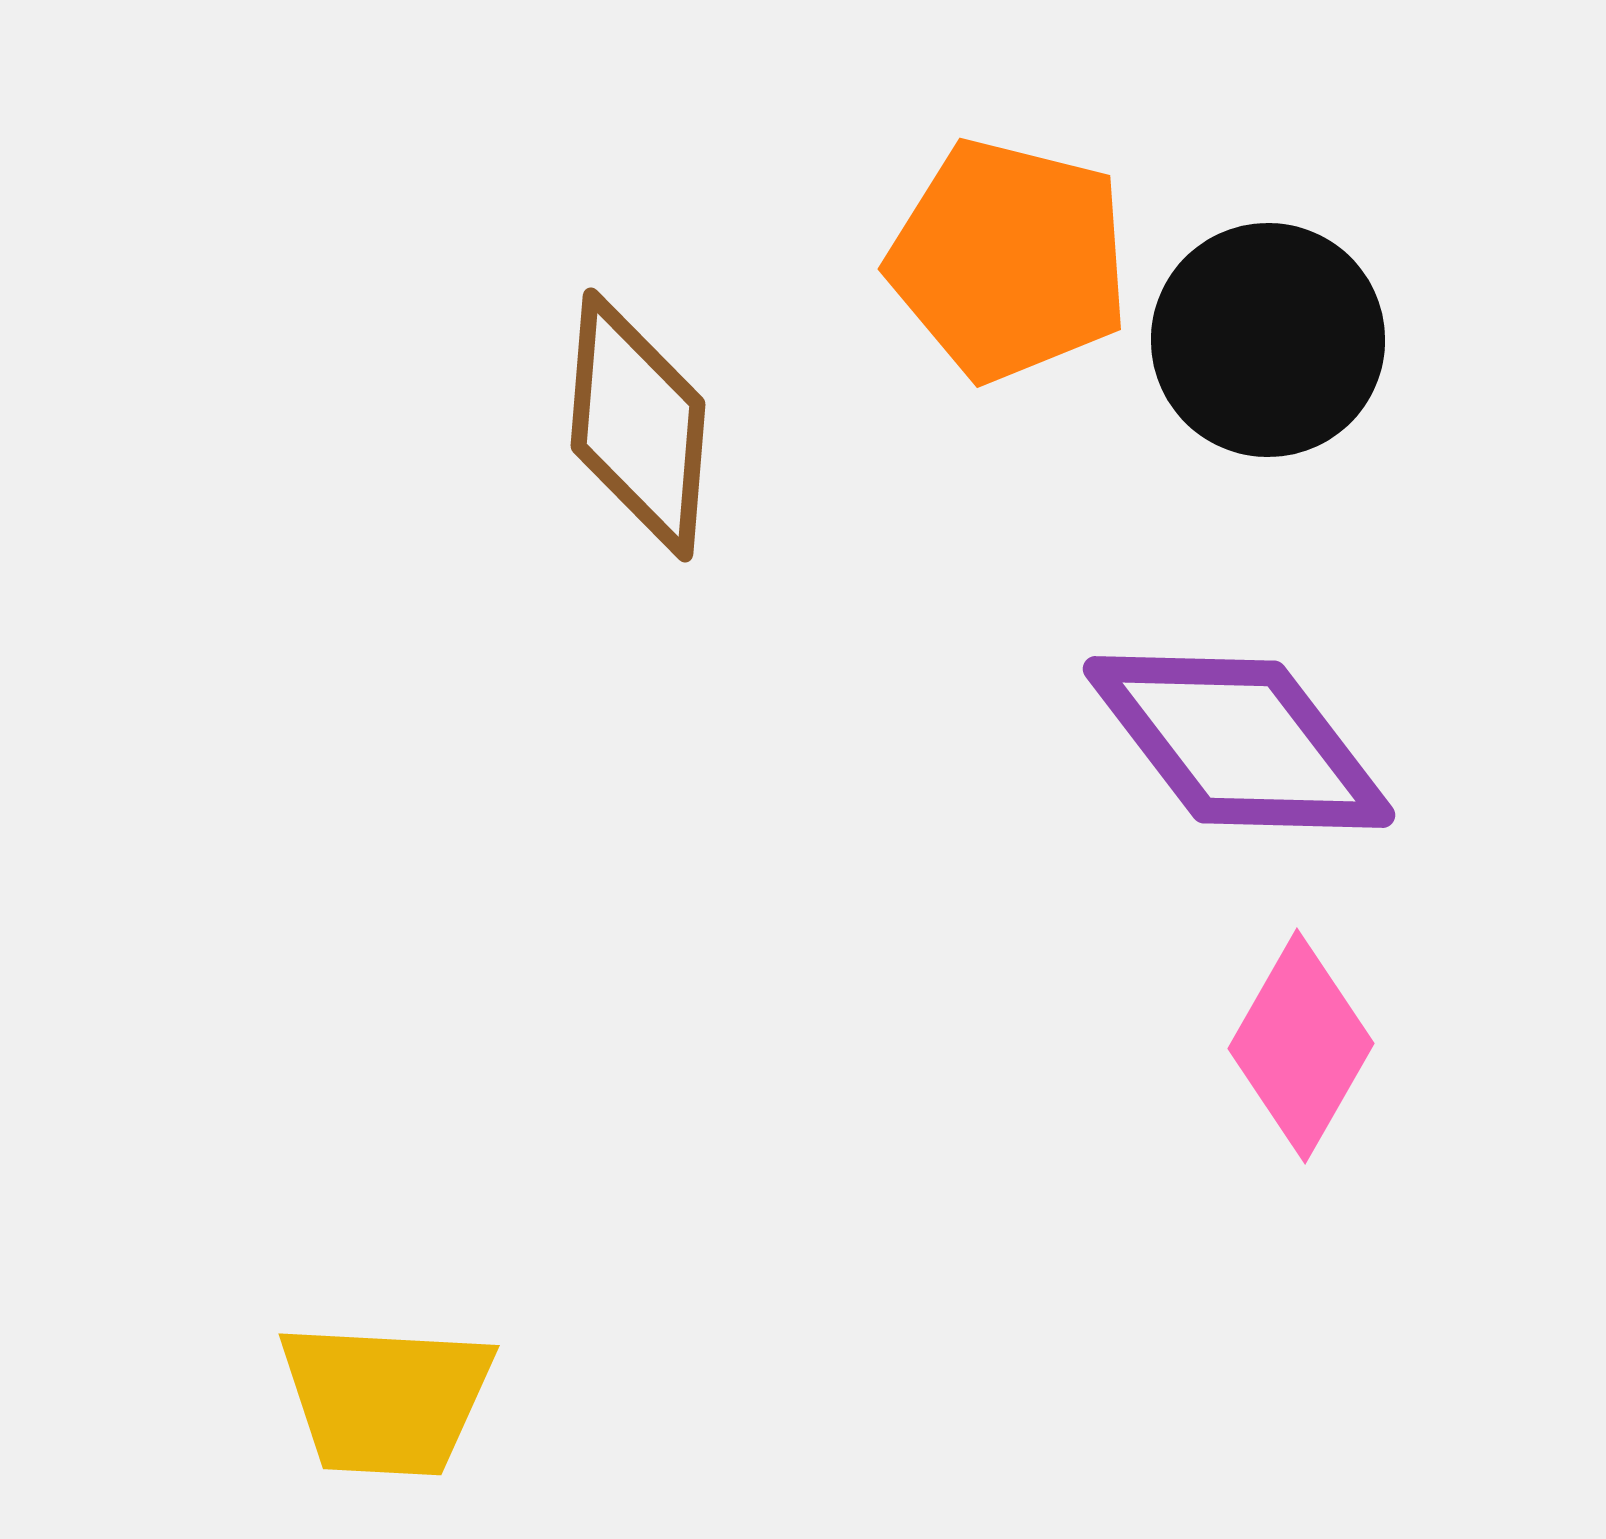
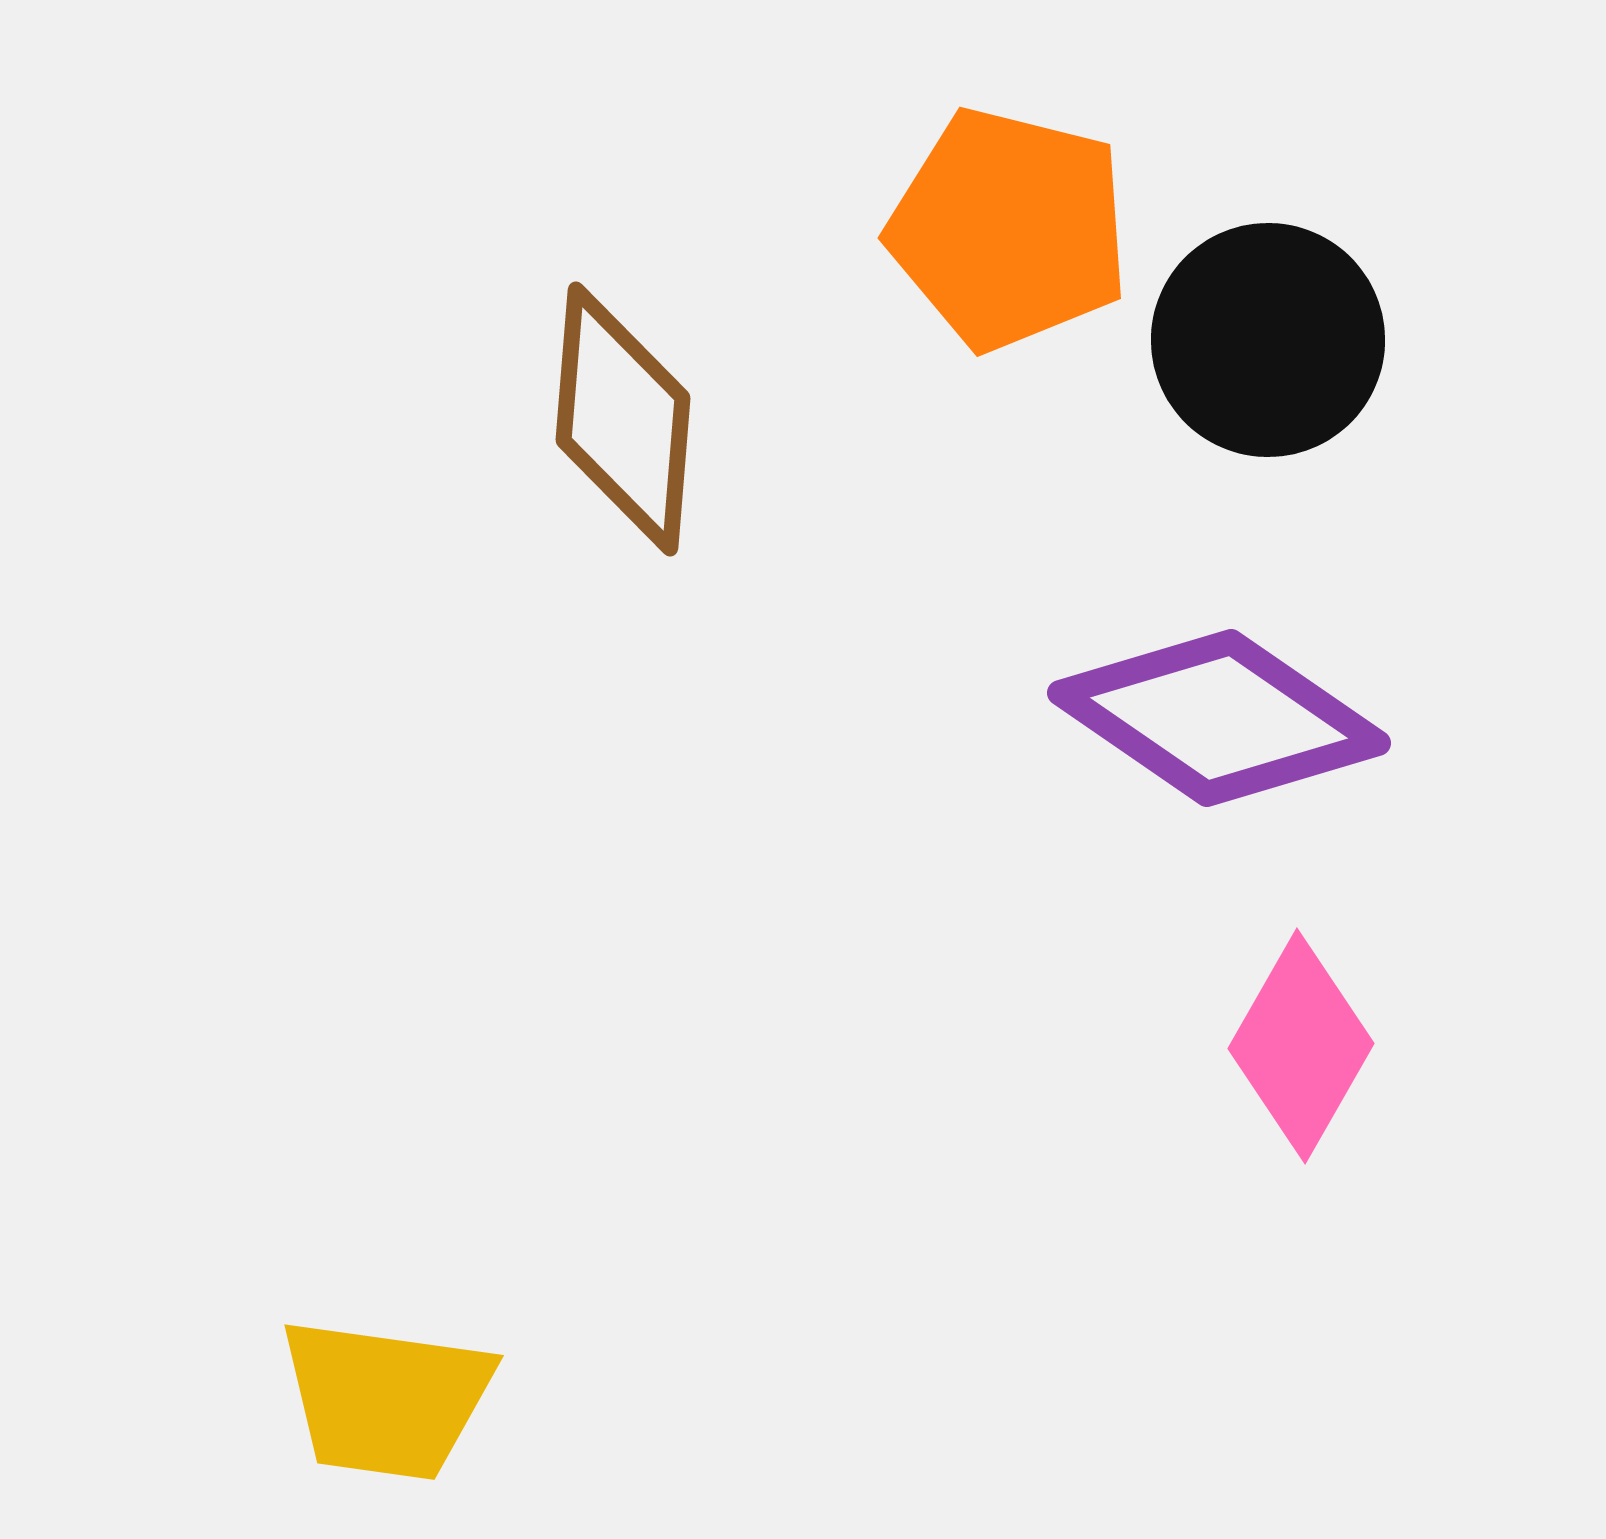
orange pentagon: moved 31 px up
brown diamond: moved 15 px left, 6 px up
purple diamond: moved 20 px left, 24 px up; rotated 18 degrees counterclockwise
yellow trapezoid: rotated 5 degrees clockwise
